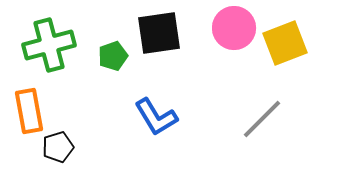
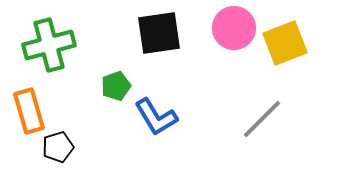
green pentagon: moved 3 px right, 30 px down
orange rectangle: rotated 6 degrees counterclockwise
